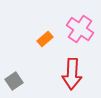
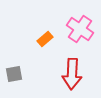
gray square: moved 7 px up; rotated 24 degrees clockwise
